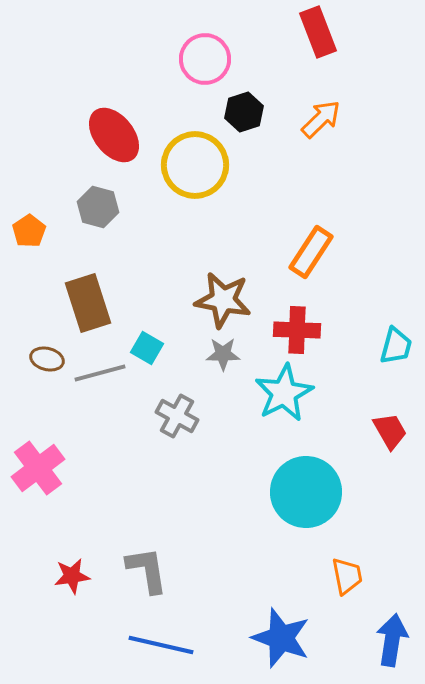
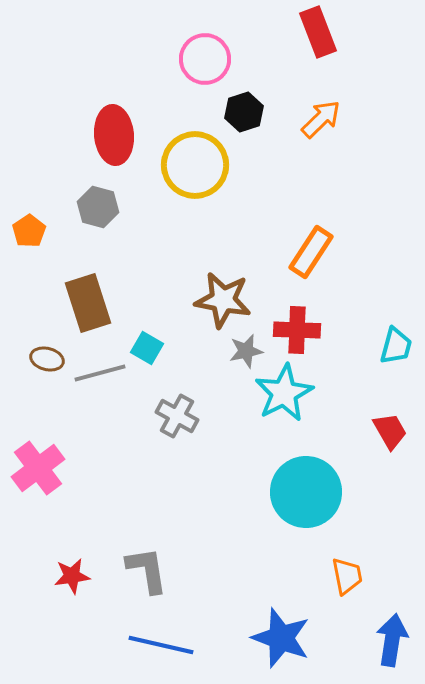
red ellipse: rotated 34 degrees clockwise
gray star: moved 23 px right, 3 px up; rotated 12 degrees counterclockwise
